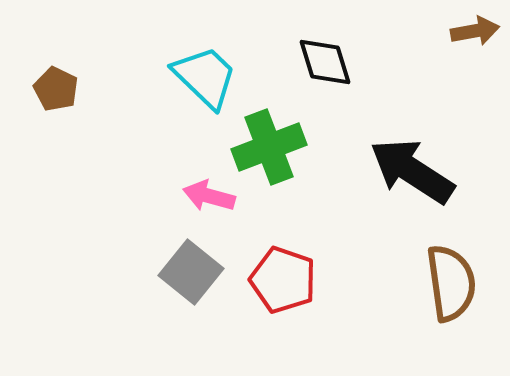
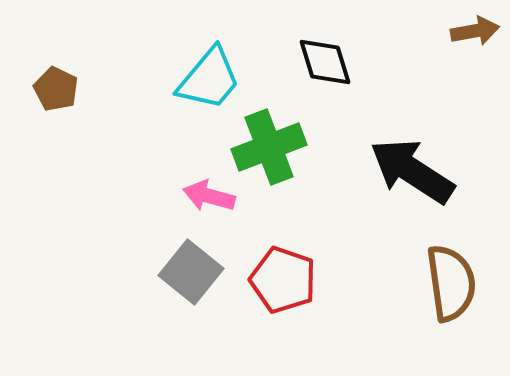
cyan trapezoid: moved 4 px right, 2 px down; rotated 86 degrees clockwise
